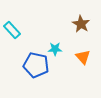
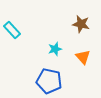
brown star: rotated 18 degrees counterclockwise
cyan star: rotated 16 degrees counterclockwise
blue pentagon: moved 13 px right, 16 px down
